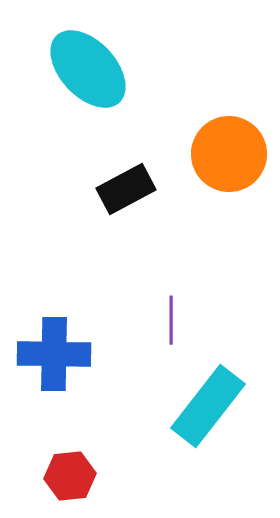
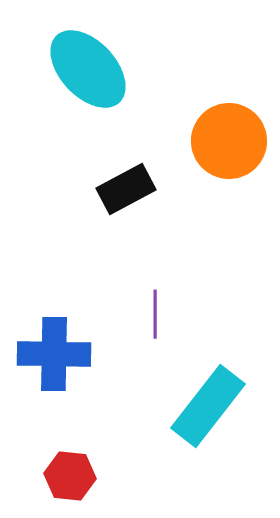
orange circle: moved 13 px up
purple line: moved 16 px left, 6 px up
red hexagon: rotated 12 degrees clockwise
